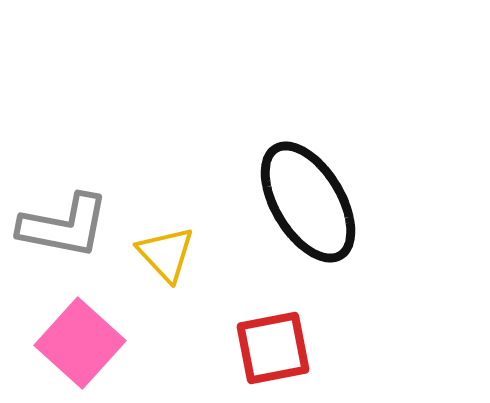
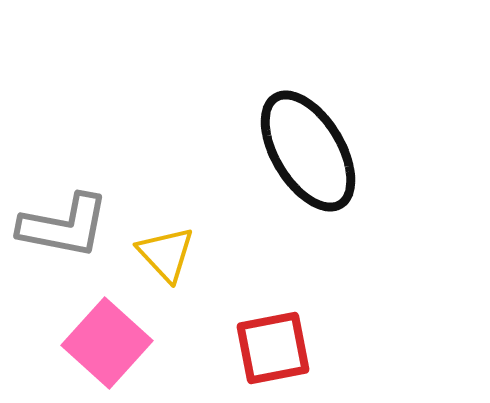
black ellipse: moved 51 px up
pink square: moved 27 px right
